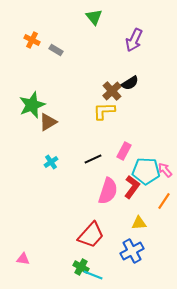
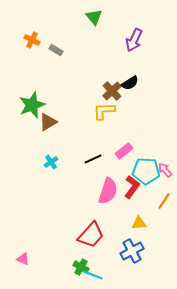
pink rectangle: rotated 24 degrees clockwise
pink triangle: rotated 16 degrees clockwise
